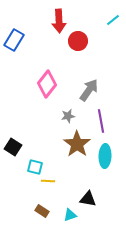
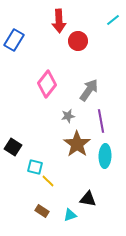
yellow line: rotated 40 degrees clockwise
